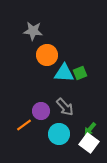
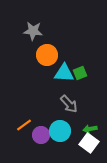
gray arrow: moved 4 px right, 3 px up
purple circle: moved 24 px down
green arrow: rotated 40 degrees clockwise
cyan circle: moved 1 px right, 3 px up
